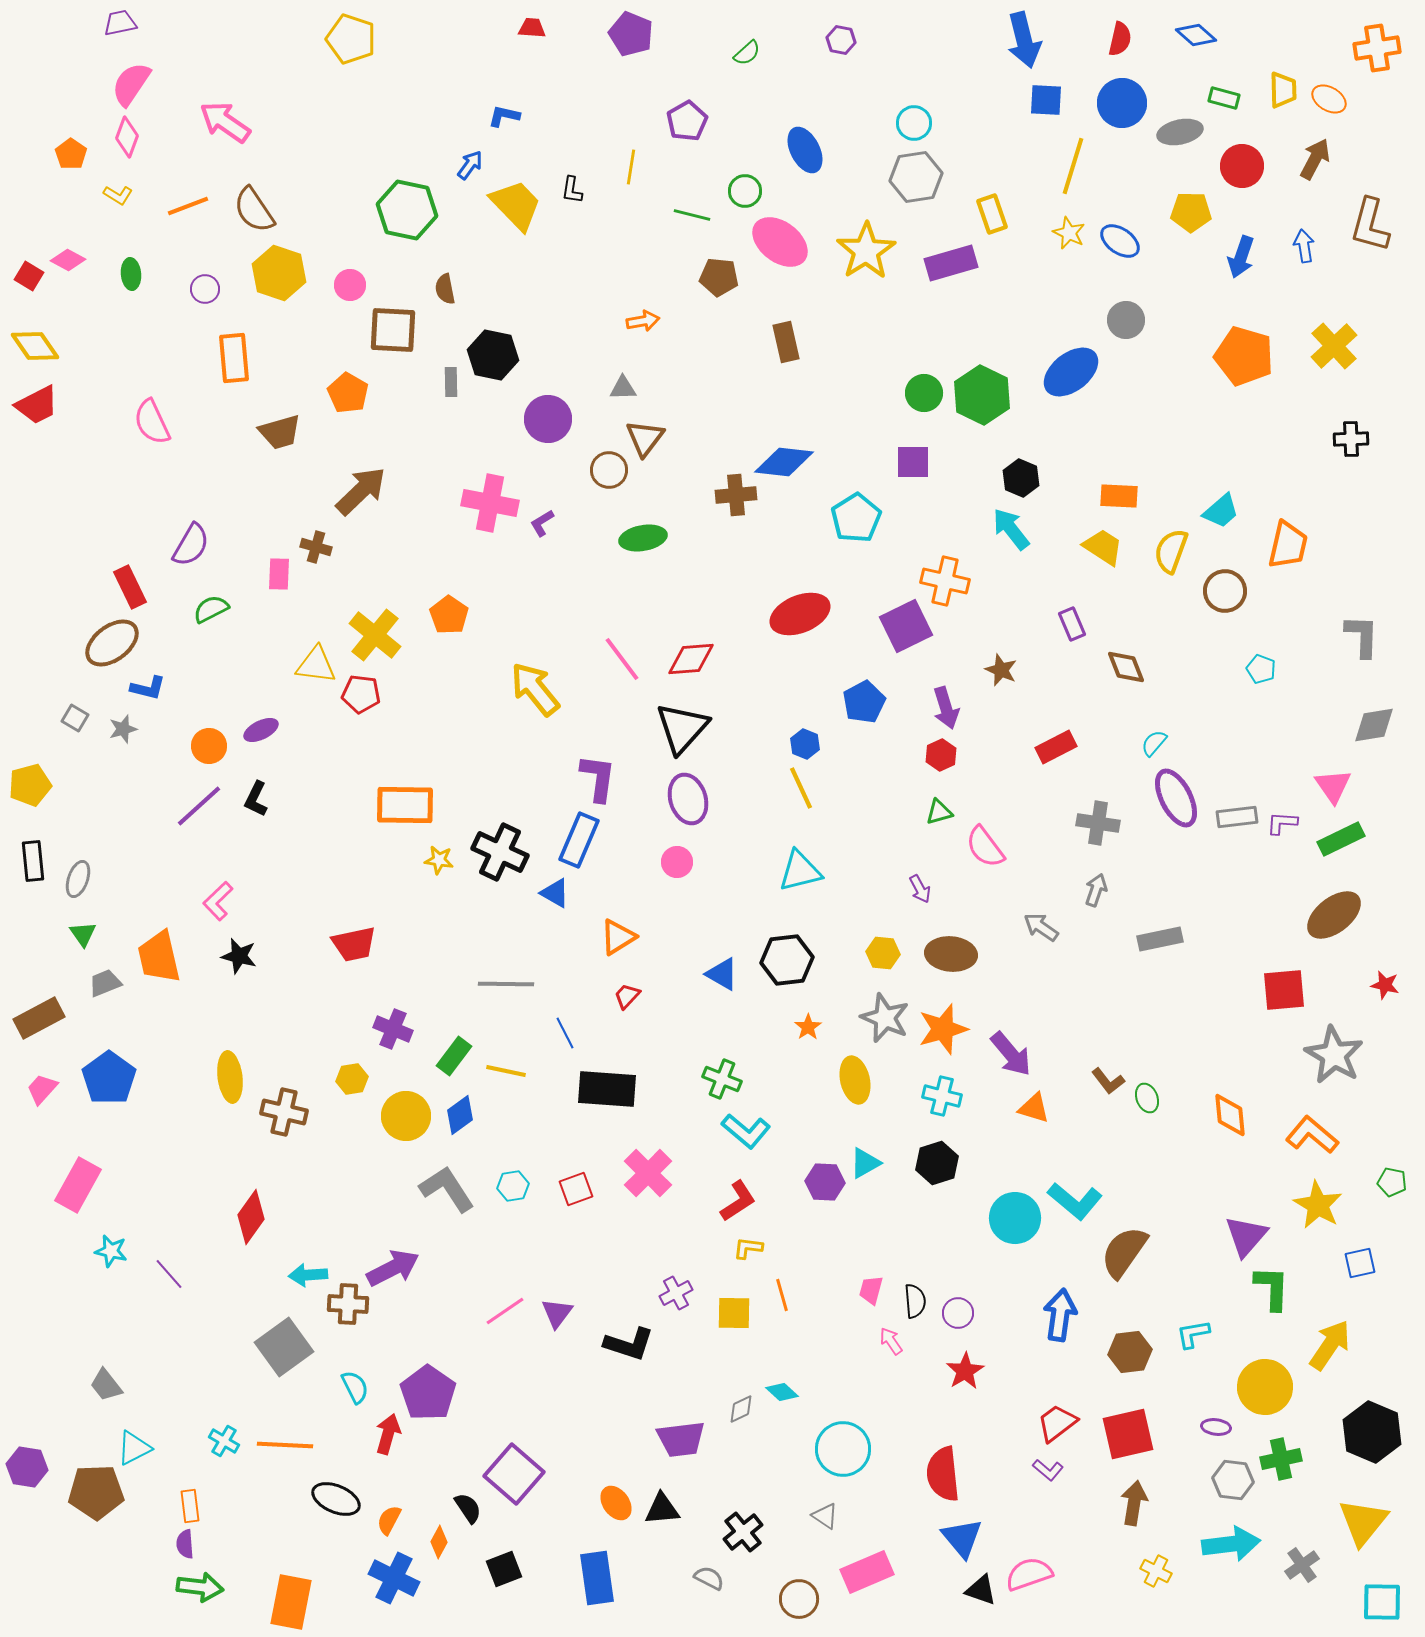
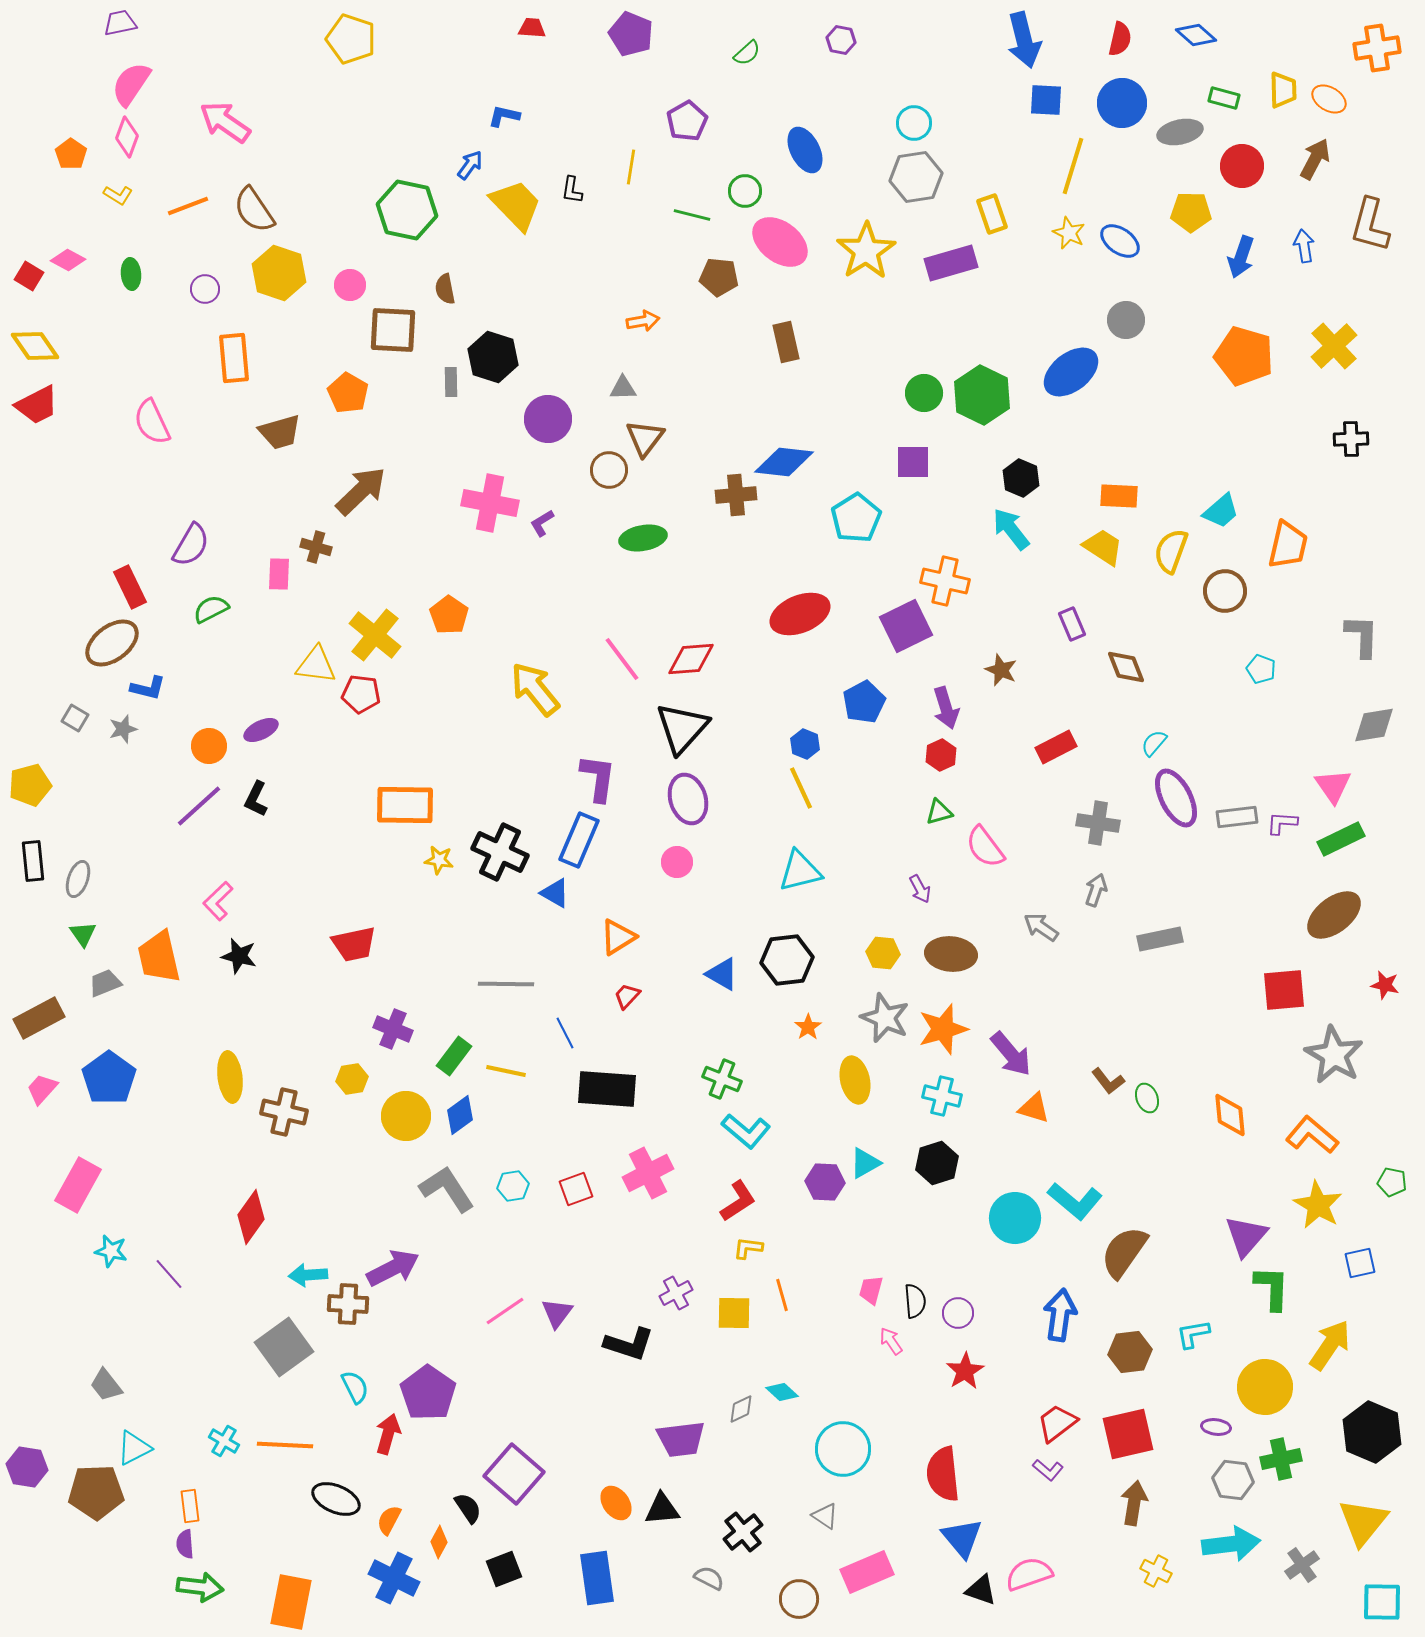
black hexagon at (493, 355): moved 2 px down; rotated 6 degrees clockwise
pink cross at (648, 1173): rotated 18 degrees clockwise
